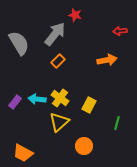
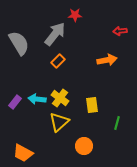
red star: rotated 16 degrees counterclockwise
yellow rectangle: moved 3 px right; rotated 35 degrees counterclockwise
